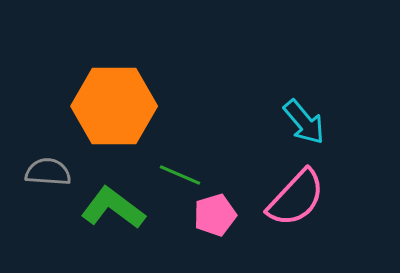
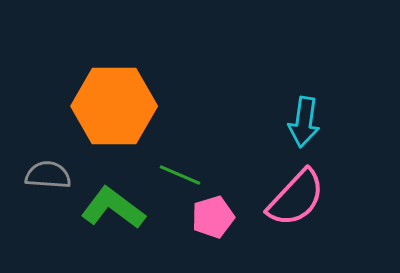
cyan arrow: rotated 48 degrees clockwise
gray semicircle: moved 3 px down
pink pentagon: moved 2 px left, 2 px down
